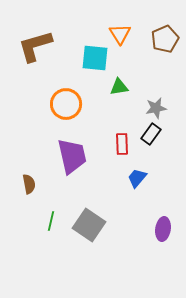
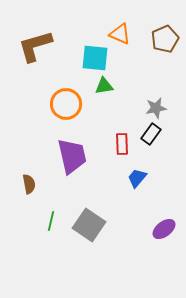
orange triangle: rotated 35 degrees counterclockwise
green triangle: moved 15 px left, 1 px up
purple ellipse: moved 1 px right; rotated 45 degrees clockwise
